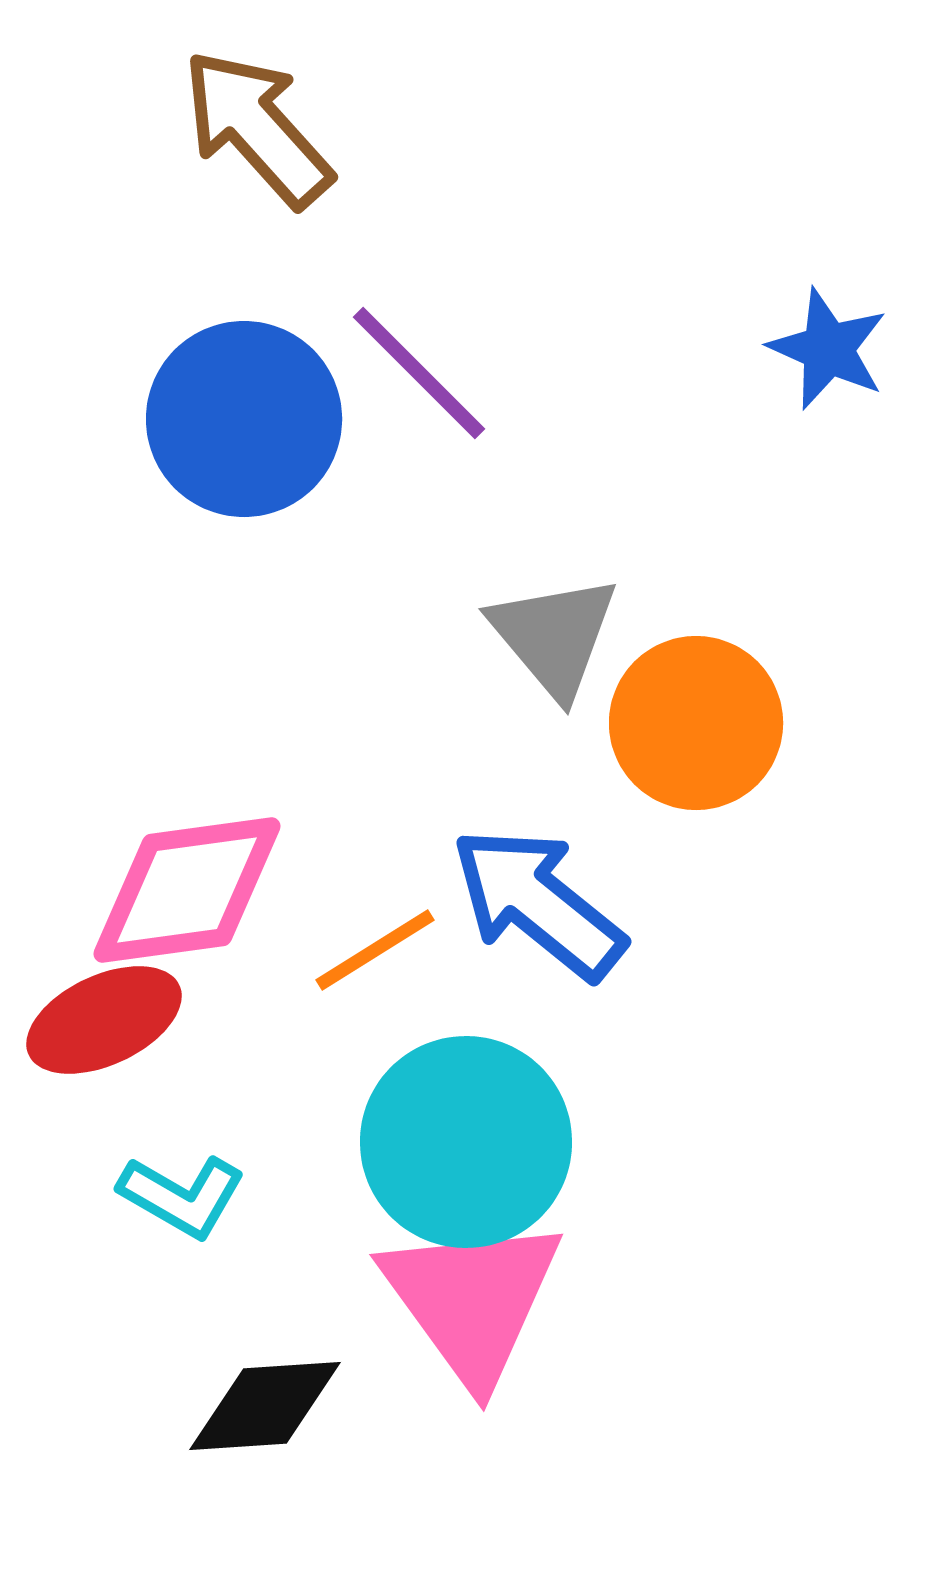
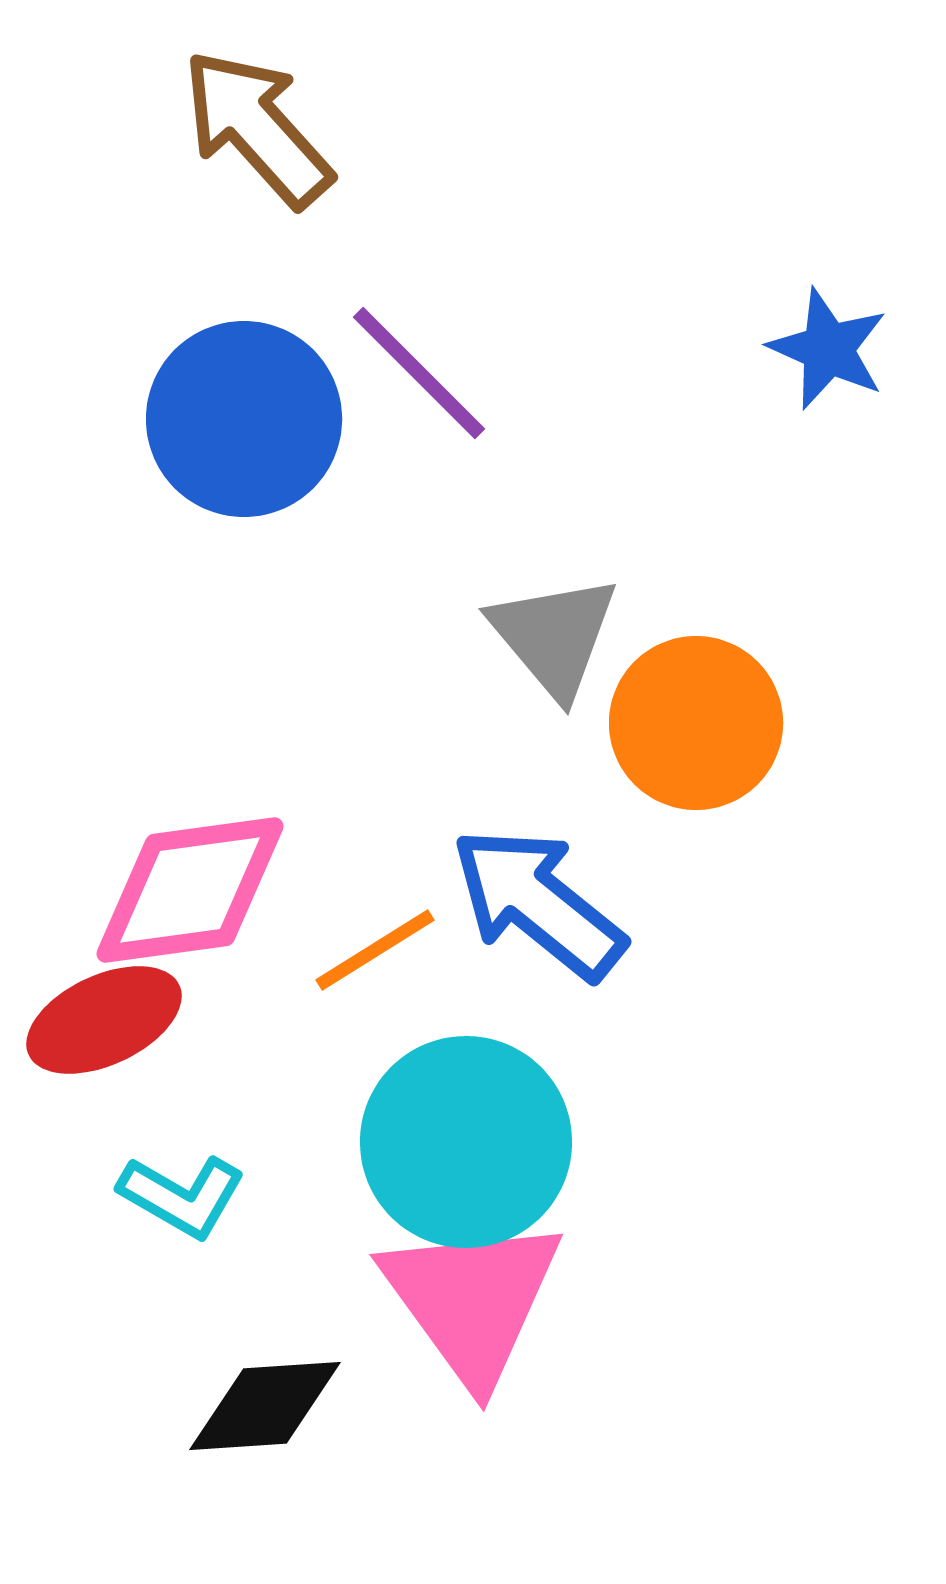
pink diamond: moved 3 px right
